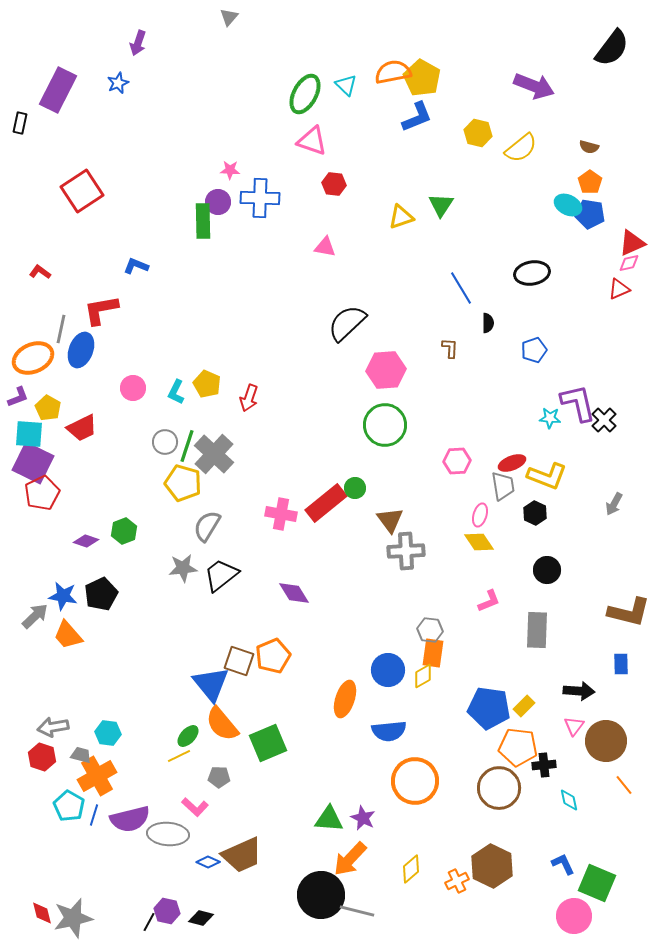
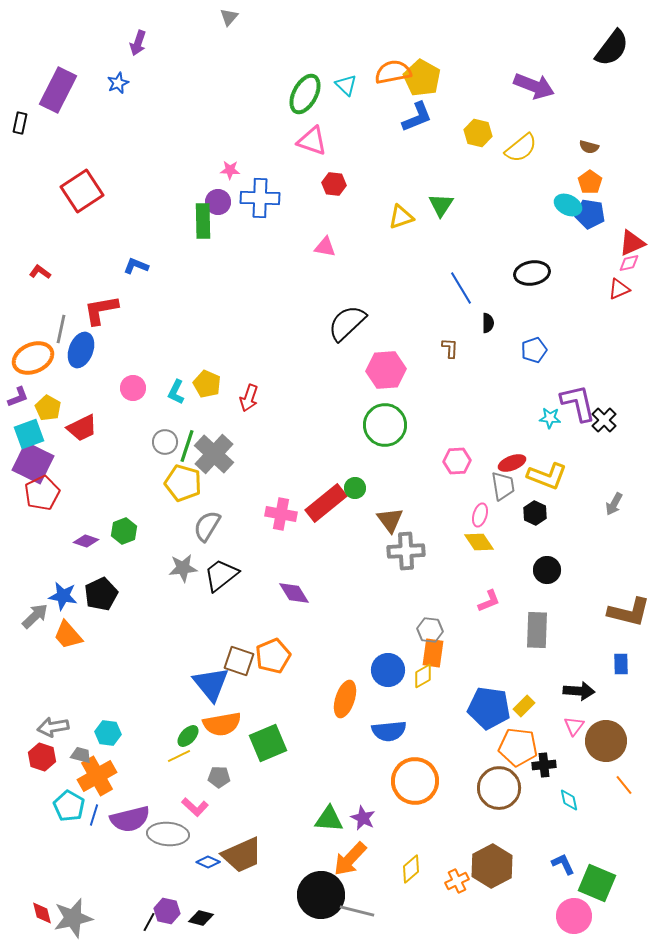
cyan square at (29, 434): rotated 24 degrees counterclockwise
orange semicircle at (222, 724): rotated 60 degrees counterclockwise
brown hexagon at (492, 866): rotated 6 degrees clockwise
